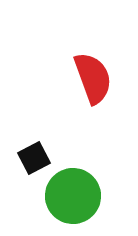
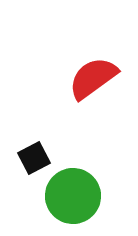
red semicircle: rotated 106 degrees counterclockwise
